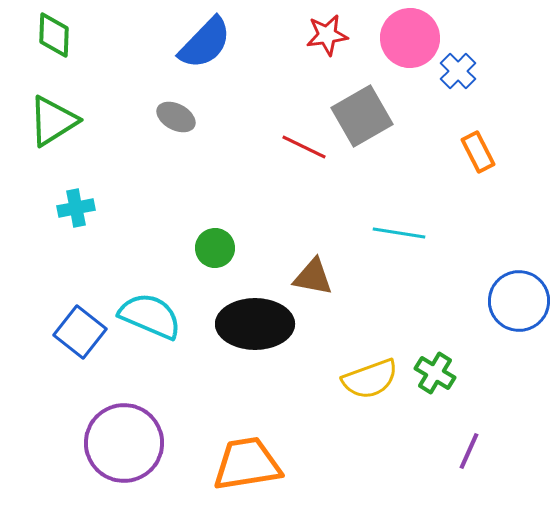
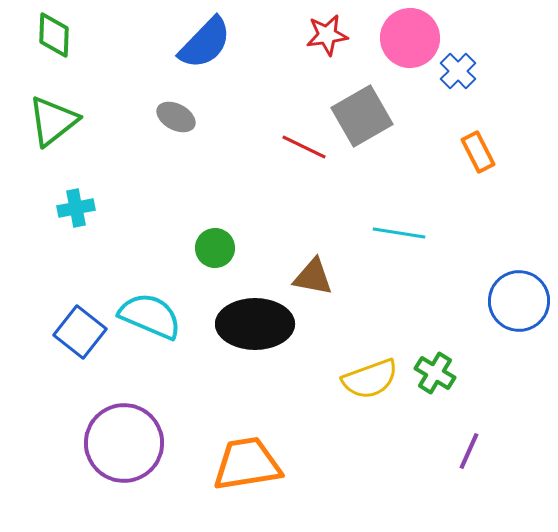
green triangle: rotated 6 degrees counterclockwise
